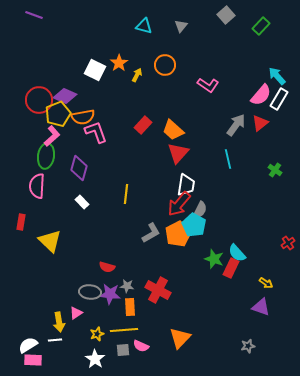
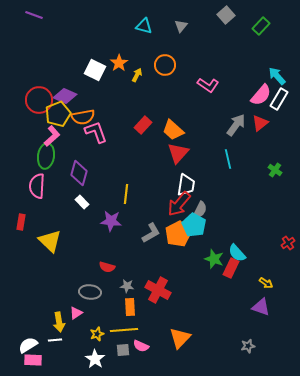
purple diamond at (79, 168): moved 5 px down
purple star at (110, 294): moved 1 px right, 73 px up
